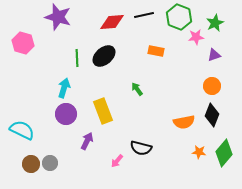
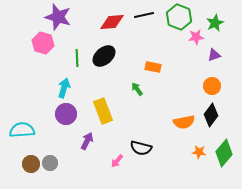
pink hexagon: moved 20 px right
orange rectangle: moved 3 px left, 16 px down
black diamond: moved 1 px left; rotated 15 degrees clockwise
cyan semicircle: rotated 30 degrees counterclockwise
